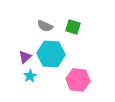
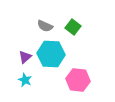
green square: rotated 21 degrees clockwise
cyan star: moved 5 px left, 4 px down; rotated 16 degrees counterclockwise
